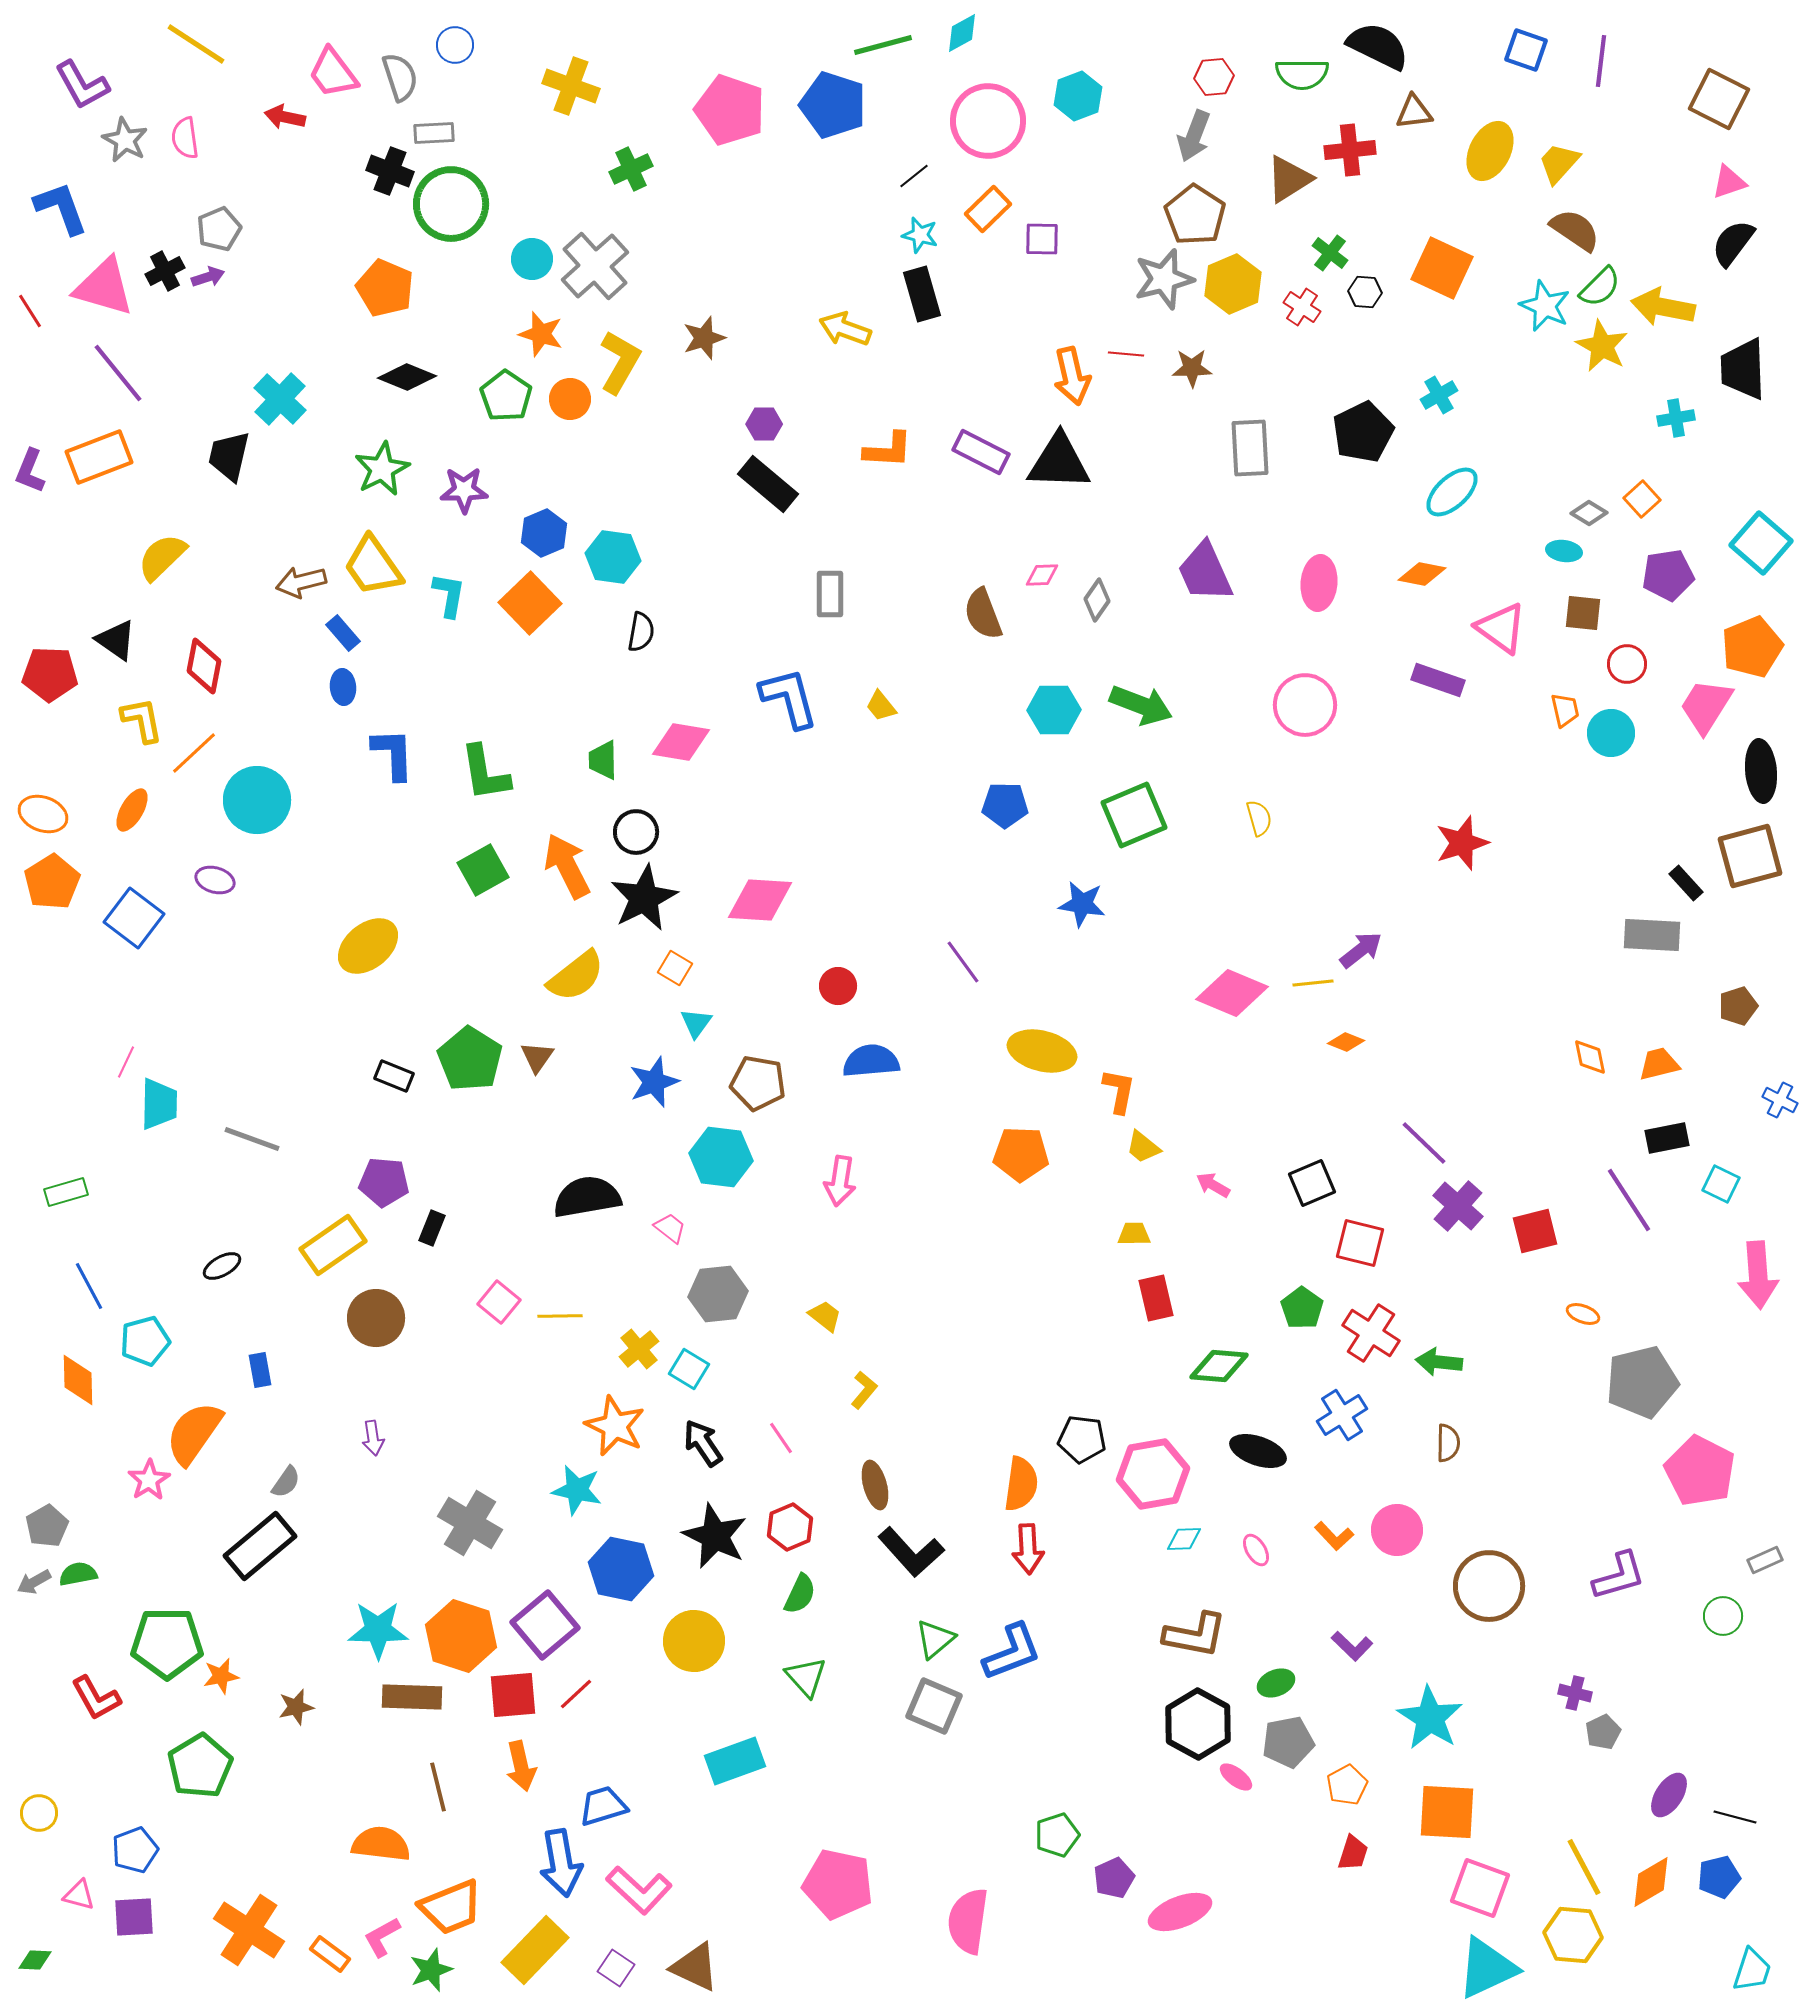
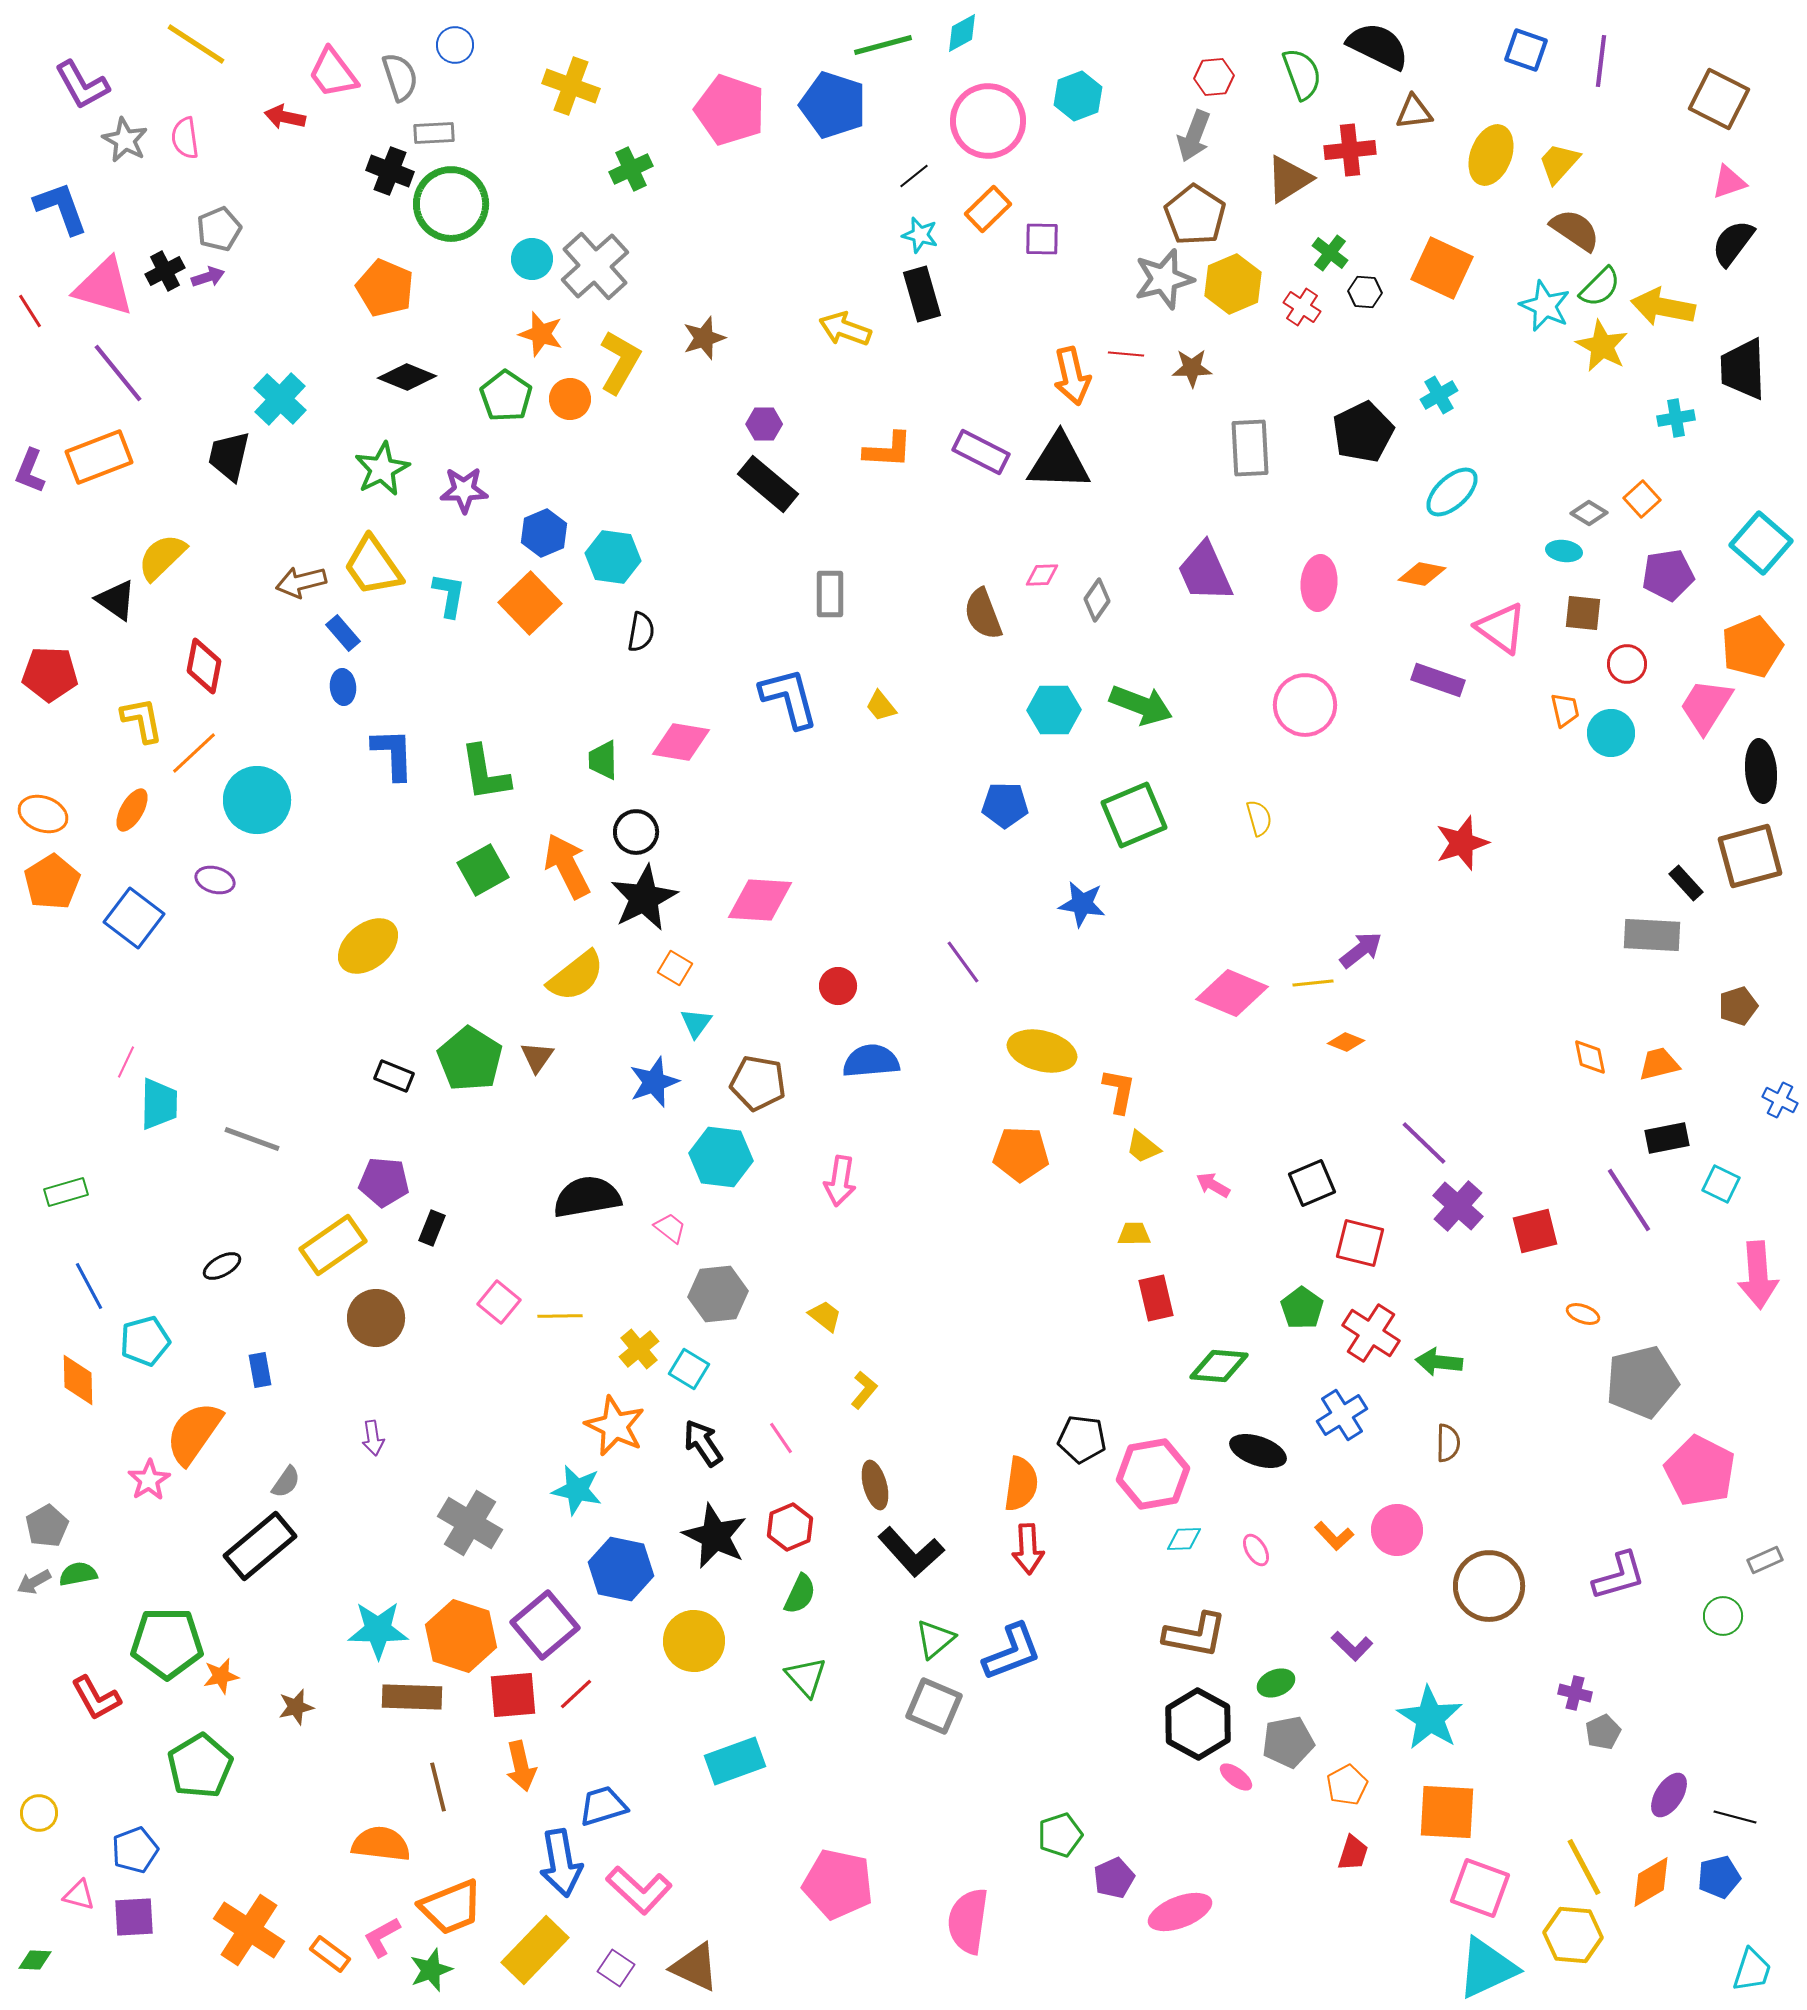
green semicircle at (1302, 74): rotated 110 degrees counterclockwise
yellow ellipse at (1490, 151): moved 1 px right, 4 px down; rotated 6 degrees counterclockwise
black triangle at (116, 640): moved 40 px up
green pentagon at (1057, 1835): moved 3 px right
